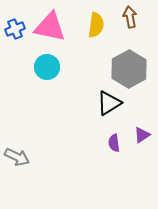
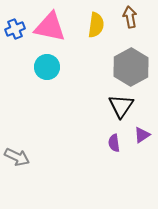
gray hexagon: moved 2 px right, 2 px up
black triangle: moved 12 px right, 3 px down; rotated 24 degrees counterclockwise
